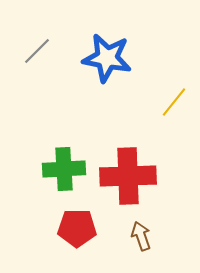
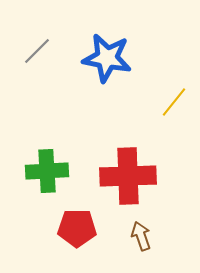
green cross: moved 17 px left, 2 px down
